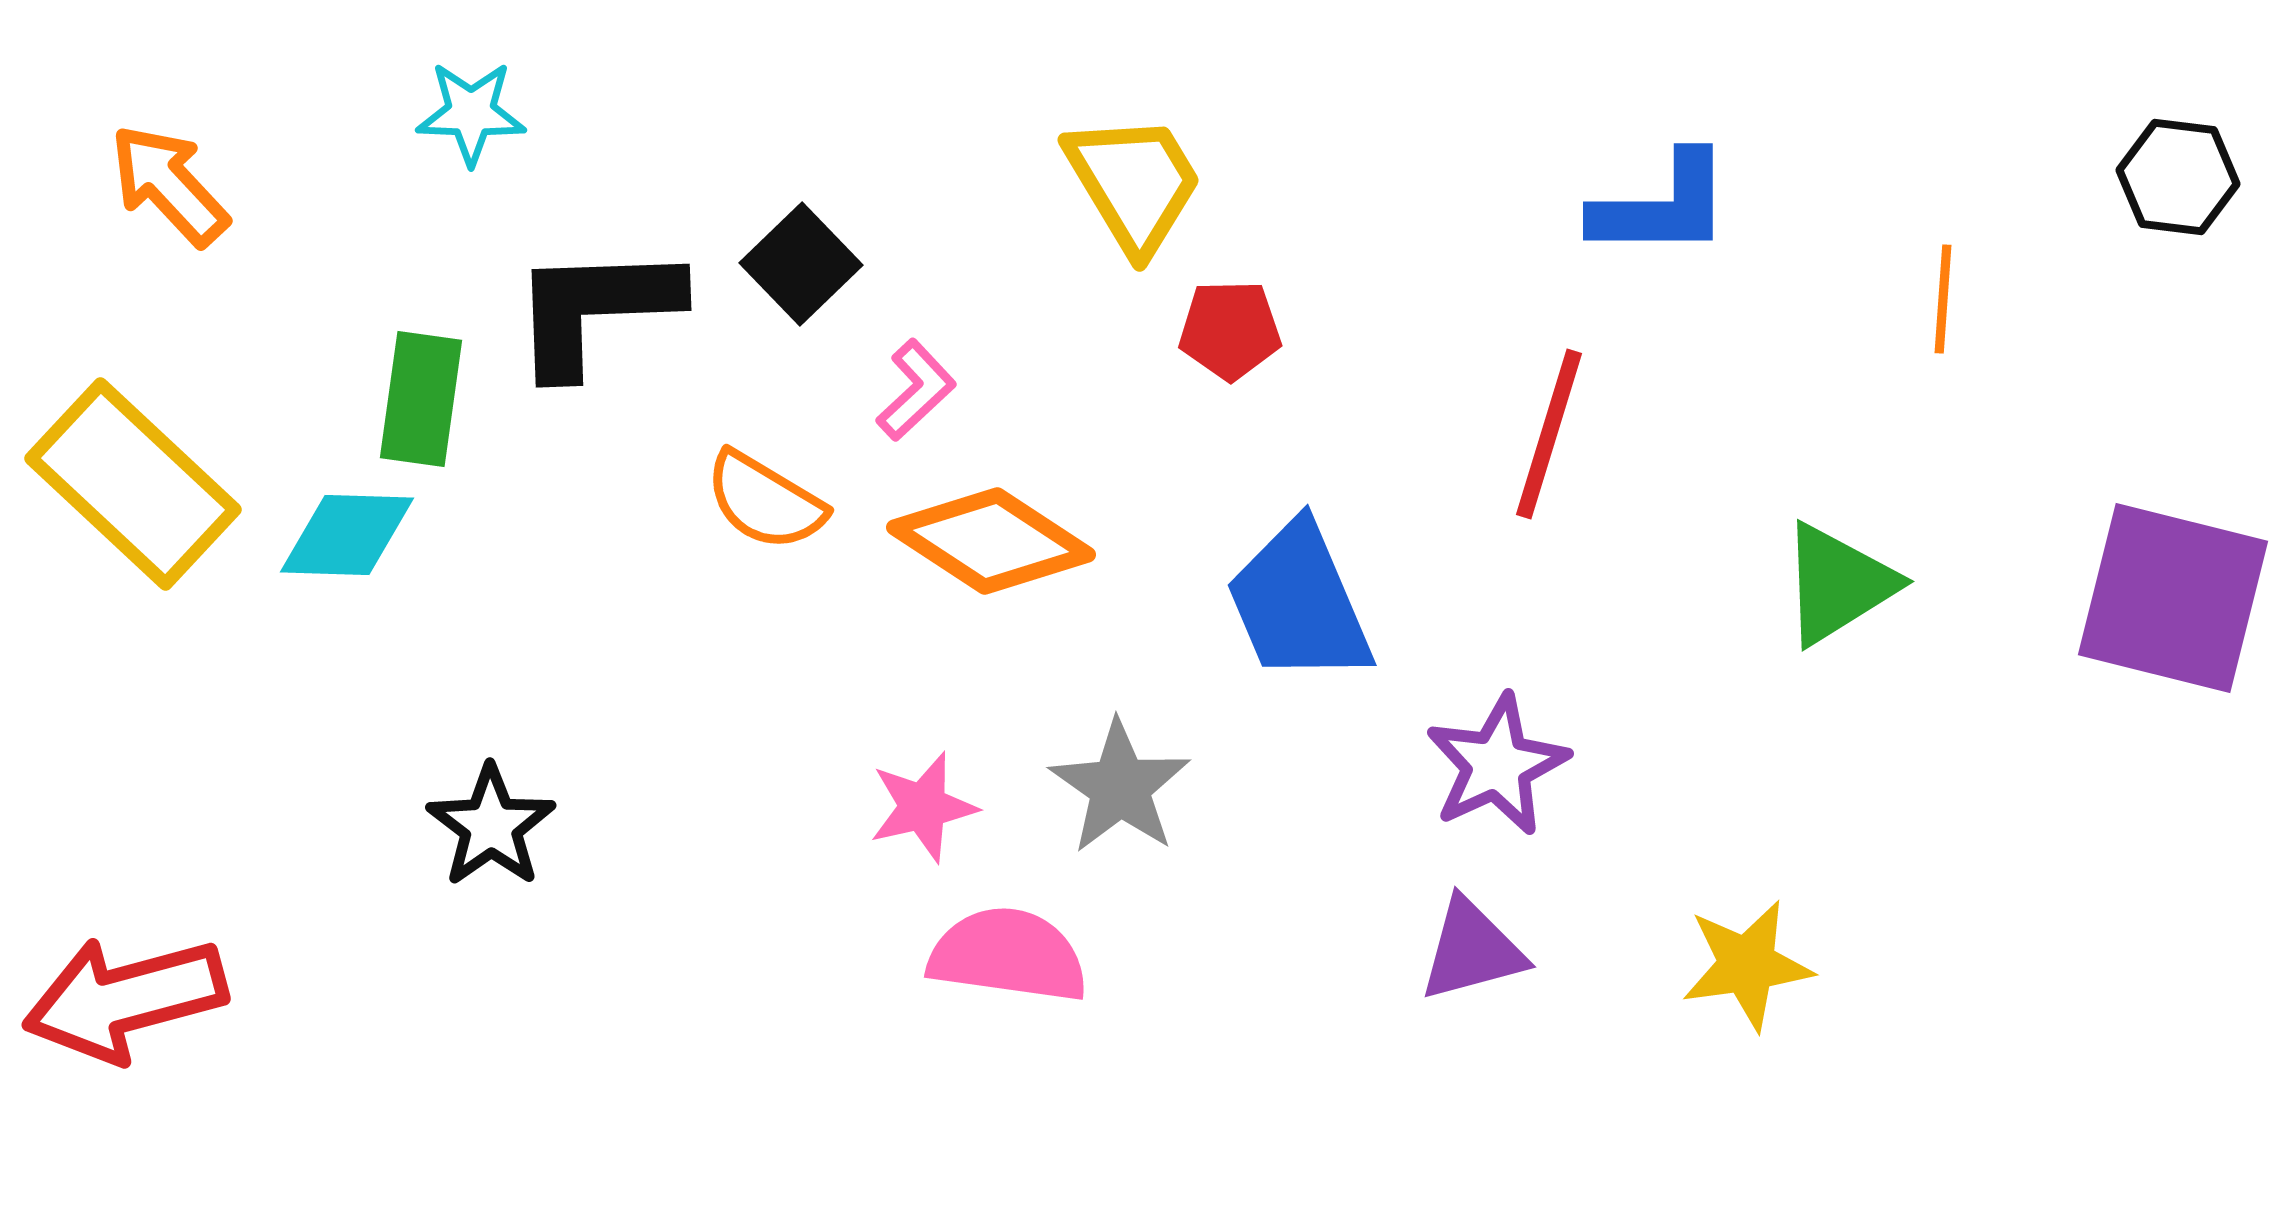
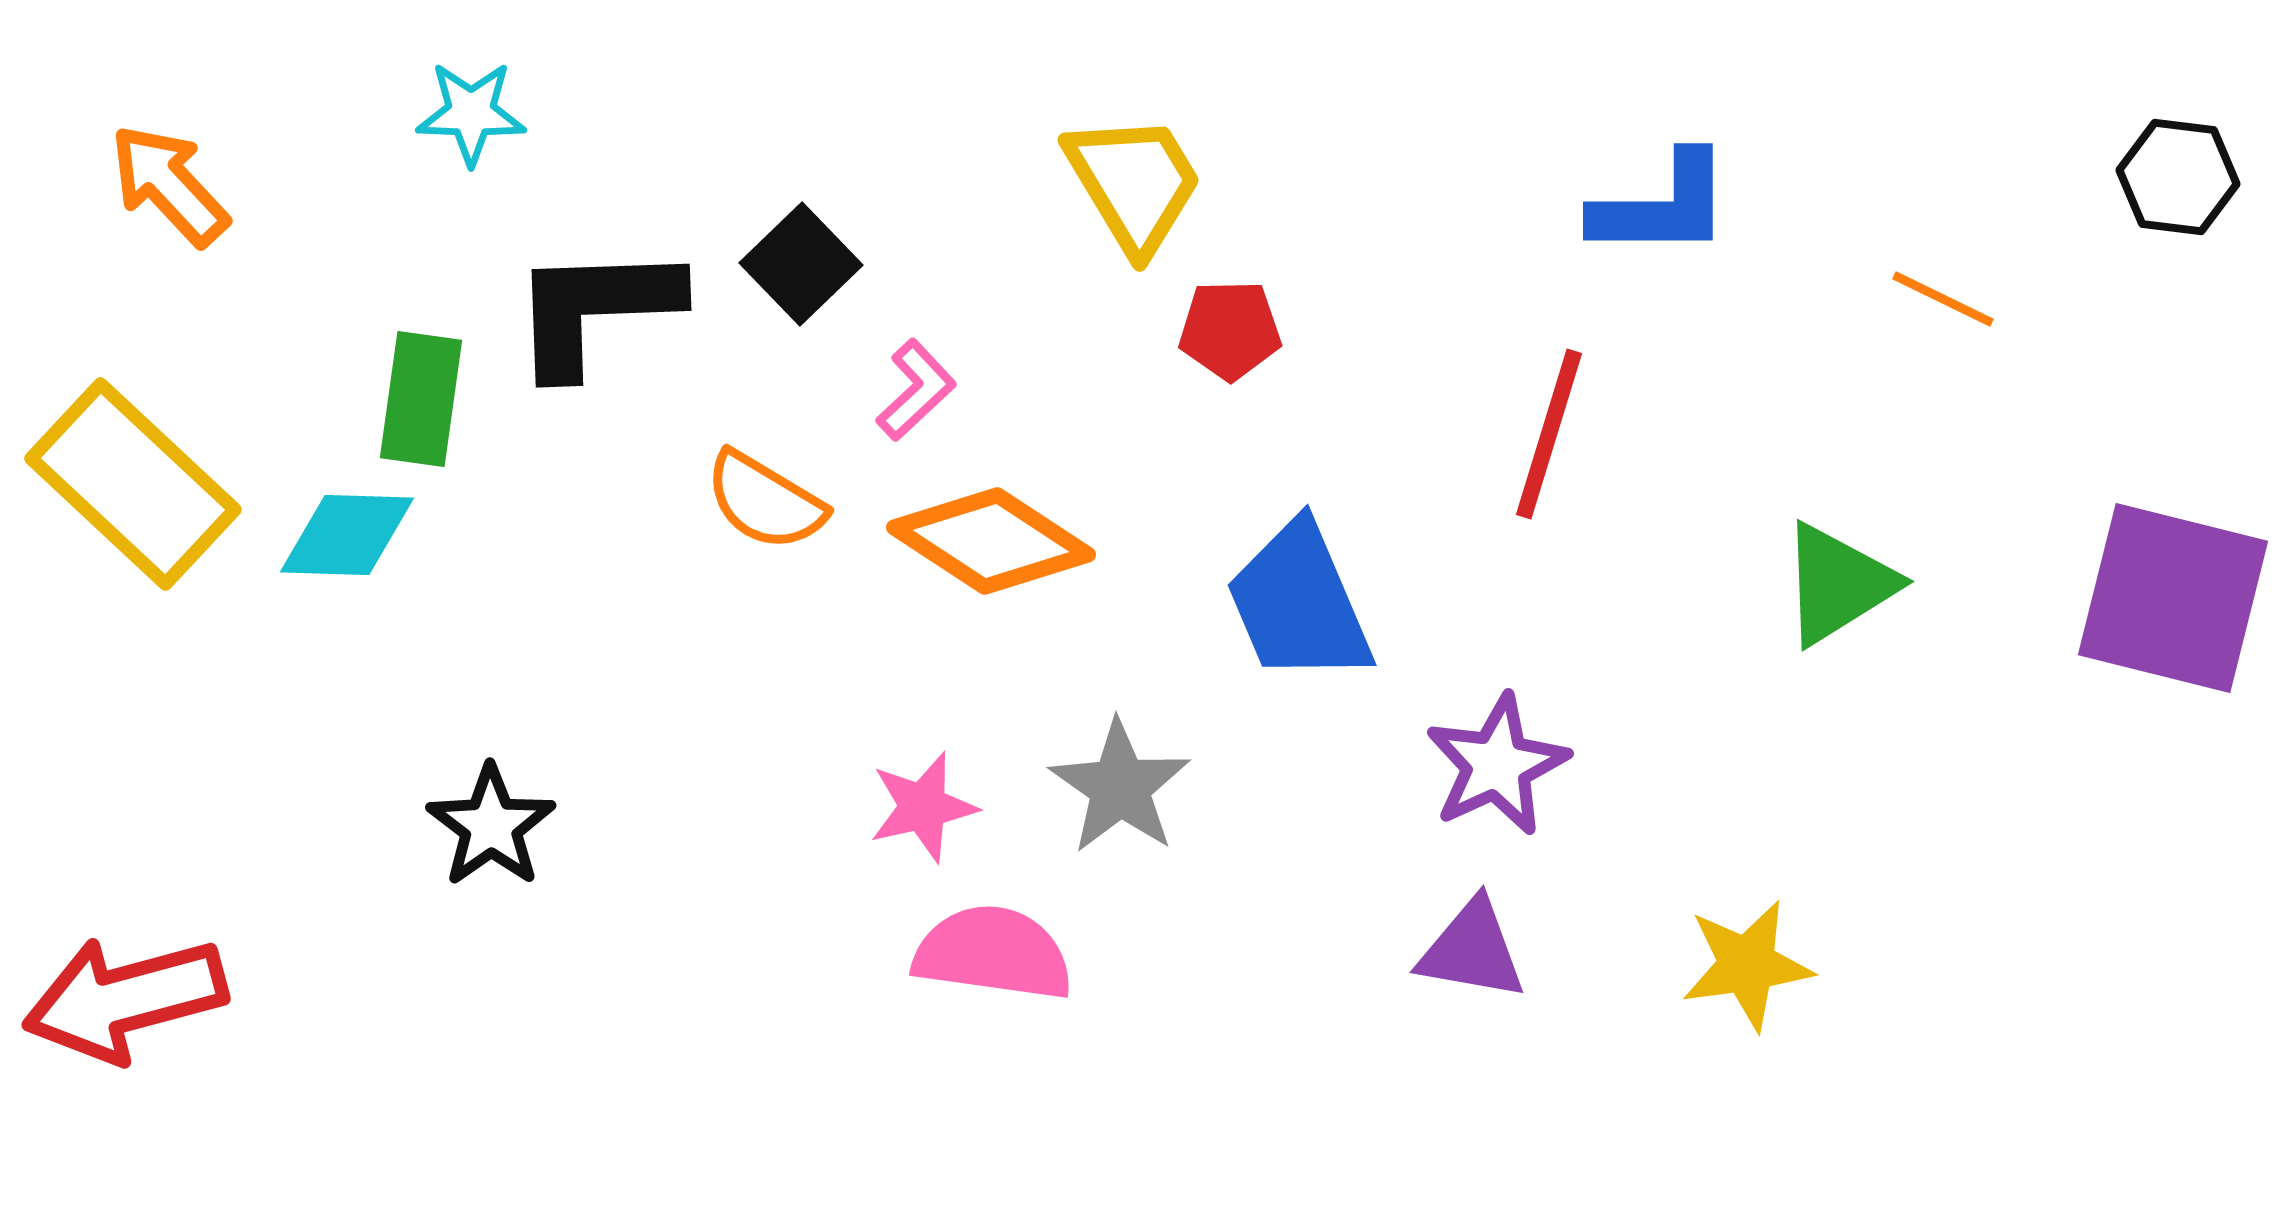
orange line: rotated 68 degrees counterclockwise
purple triangle: rotated 25 degrees clockwise
pink semicircle: moved 15 px left, 2 px up
